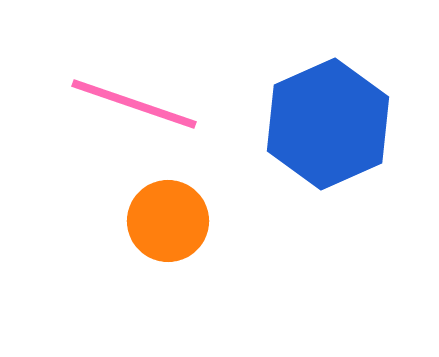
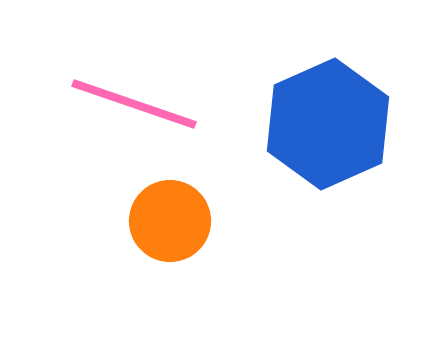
orange circle: moved 2 px right
